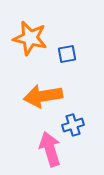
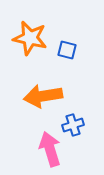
blue square: moved 4 px up; rotated 24 degrees clockwise
